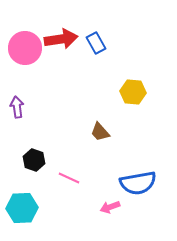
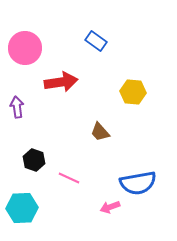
red arrow: moved 43 px down
blue rectangle: moved 2 px up; rotated 25 degrees counterclockwise
